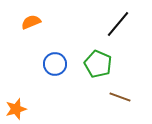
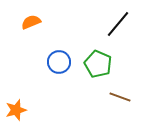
blue circle: moved 4 px right, 2 px up
orange star: moved 1 px down
